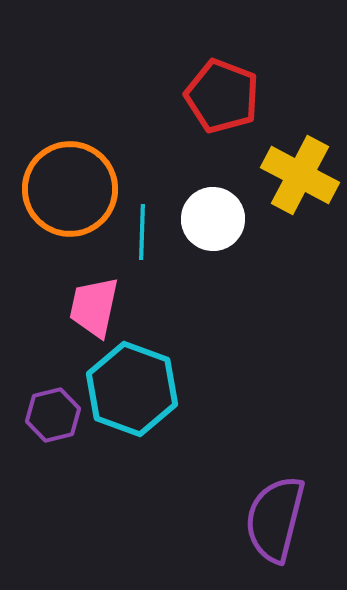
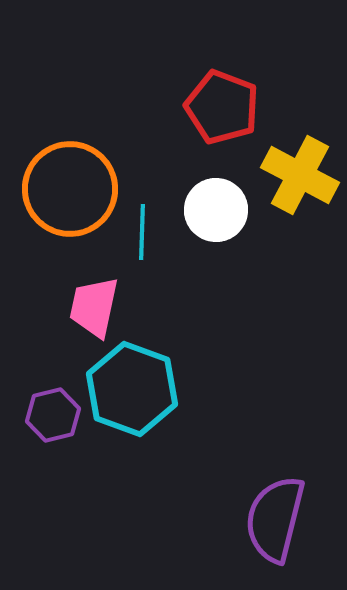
red pentagon: moved 11 px down
white circle: moved 3 px right, 9 px up
